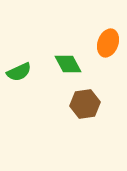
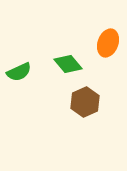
green diamond: rotated 12 degrees counterclockwise
brown hexagon: moved 2 px up; rotated 16 degrees counterclockwise
